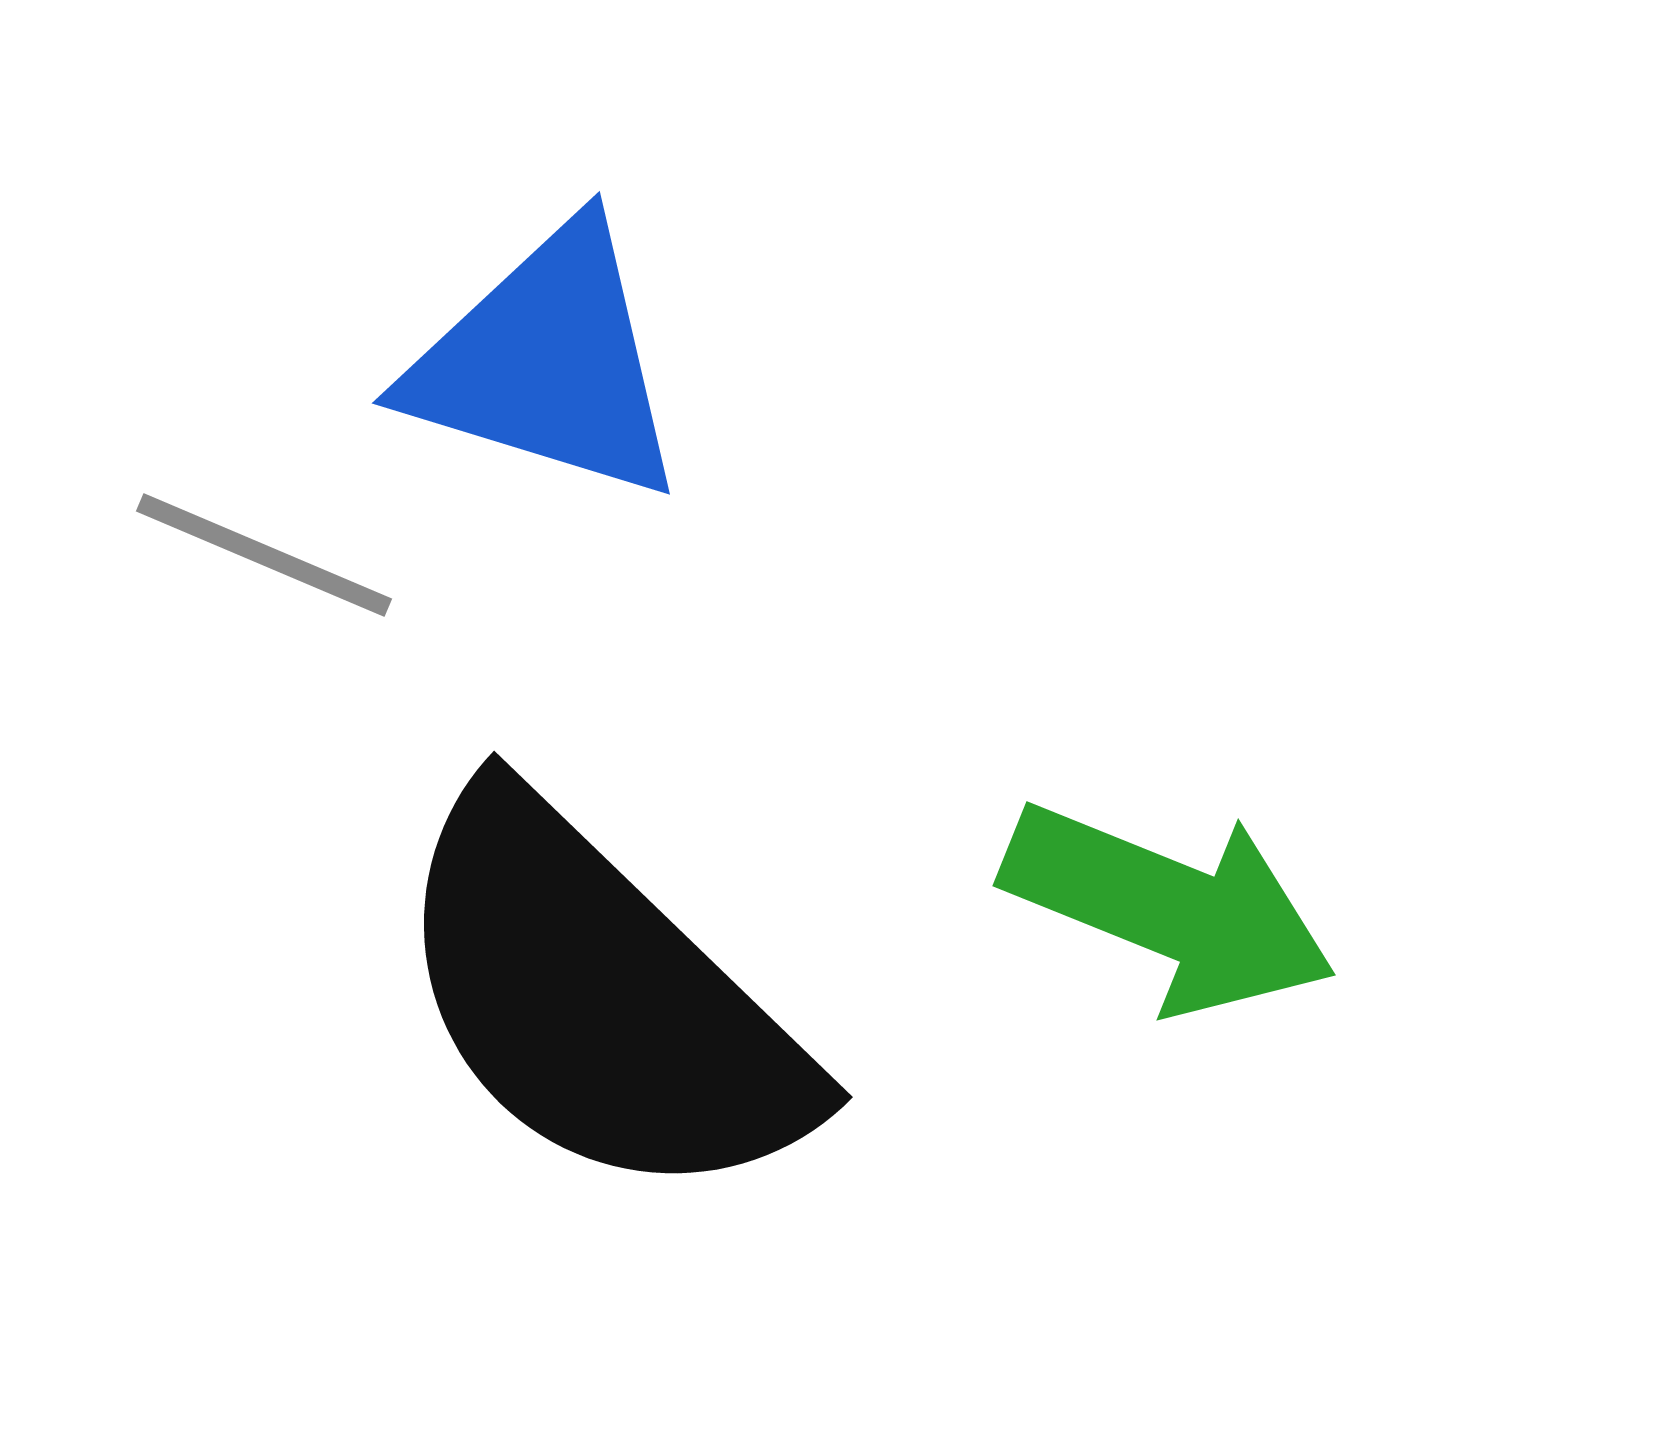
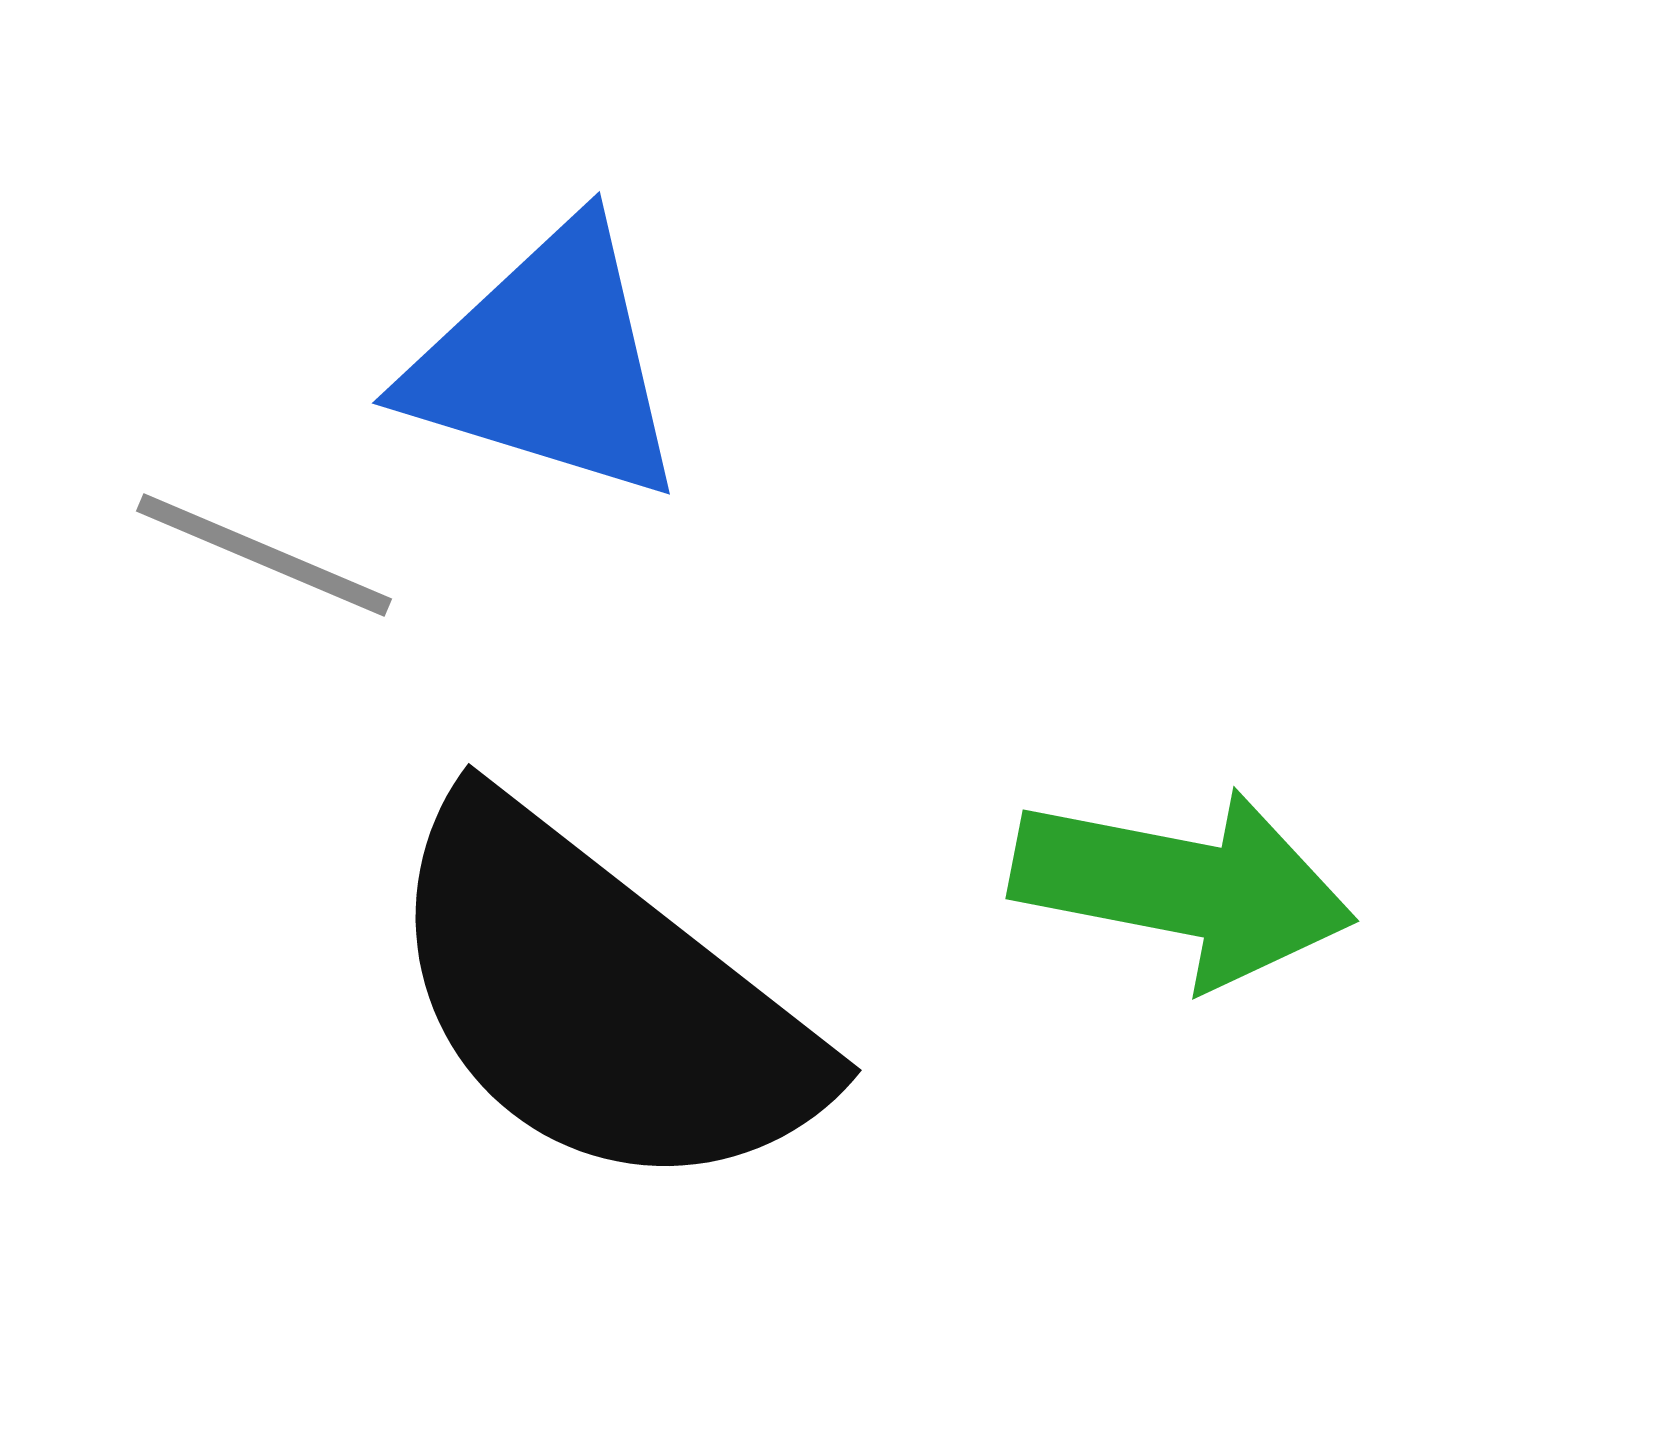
green arrow: moved 14 px right, 21 px up; rotated 11 degrees counterclockwise
black semicircle: rotated 6 degrees counterclockwise
